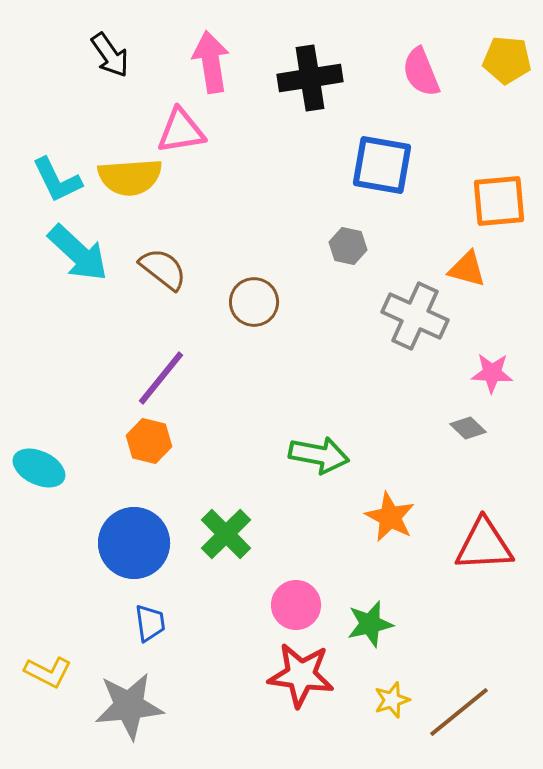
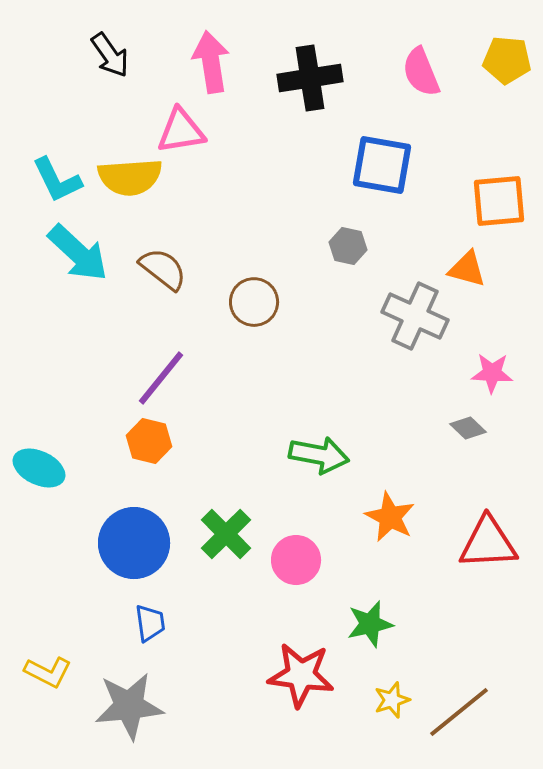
red triangle: moved 4 px right, 2 px up
pink circle: moved 45 px up
